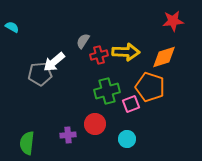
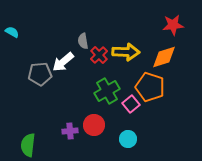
red star: moved 4 px down
cyan semicircle: moved 5 px down
gray semicircle: rotated 42 degrees counterclockwise
red cross: rotated 30 degrees counterclockwise
white arrow: moved 9 px right
green cross: rotated 15 degrees counterclockwise
pink square: rotated 18 degrees counterclockwise
red circle: moved 1 px left, 1 px down
purple cross: moved 2 px right, 4 px up
cyan circle: moved 1 px right
green semicircle: moved 1 px right, 2 px down
